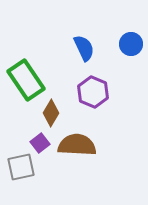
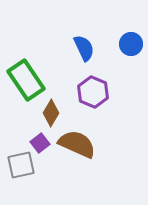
brown semicircle: moved 1 px up; rotated 21 degrees clockwise
gray square: moved 2 px up
